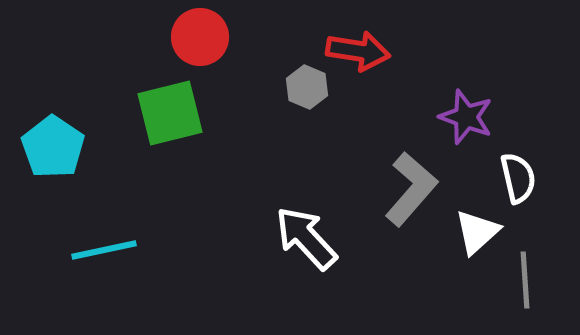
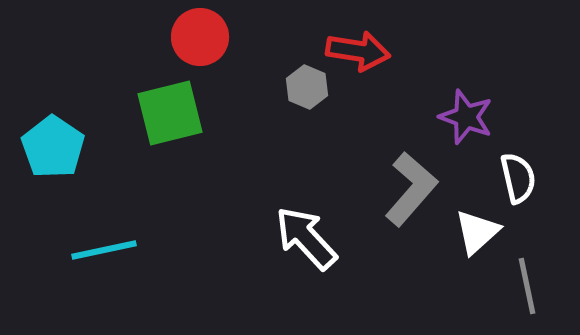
gray line: moved 2 px right, 6 px down; rotated 8 degrees counterclockwise
